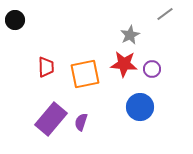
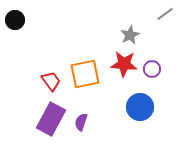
red trapezoid: moved 5 px right, 14 px down; rotated 35 degrees counterclockwise
purple rectangle: rotated 12 degrees counterclockwise
